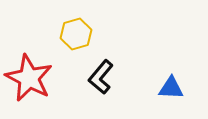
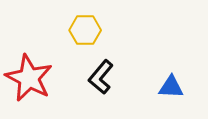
yellow hexagon: moved 9 px right, 4 px up; rotated 16 degrees clockwise
blue triangle: moved 1 px up
